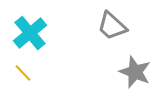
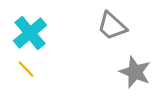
yellow line: moved 3 px right, 4 px up
